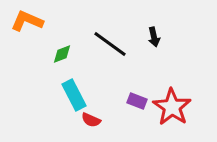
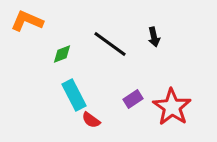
purple rectangle: moved 4 px left, 2 px up; rotated 54 degrees counterclockwise
red semicircle: rotated 12 degrees clockwise
